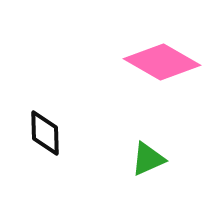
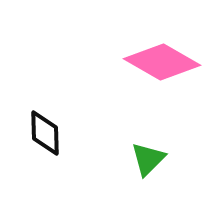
green triangle: rotated 21 degrees counterclockwise
